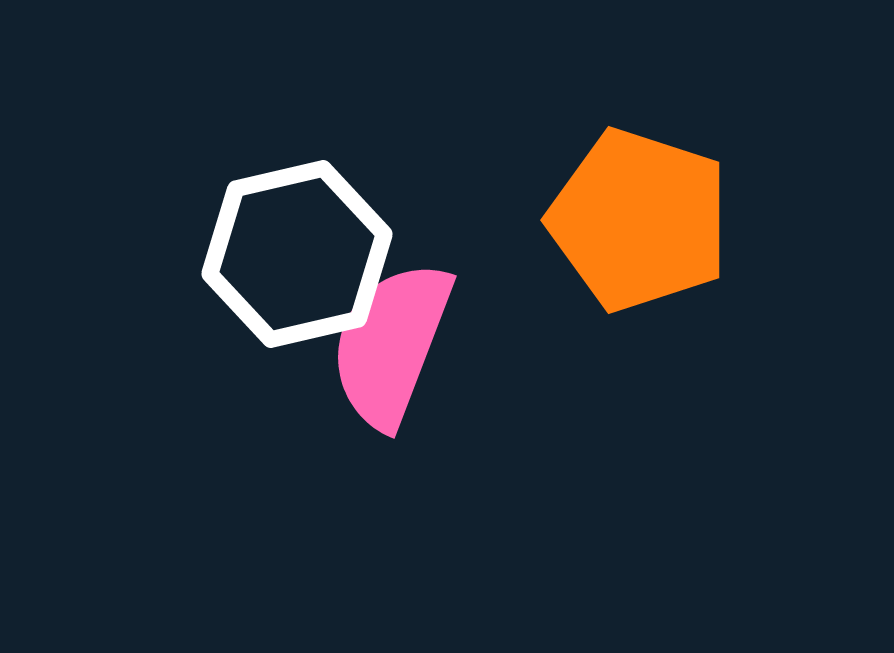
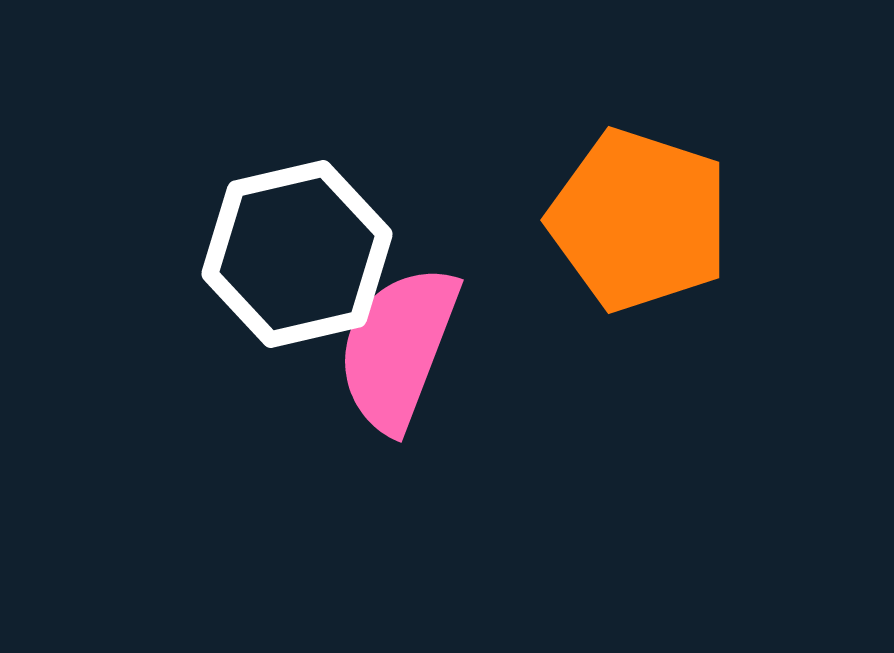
pink semicircle: moved 7 px right, 4 px down
